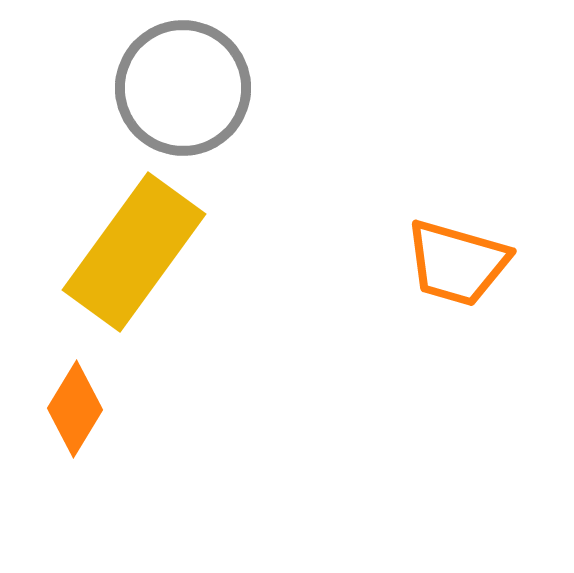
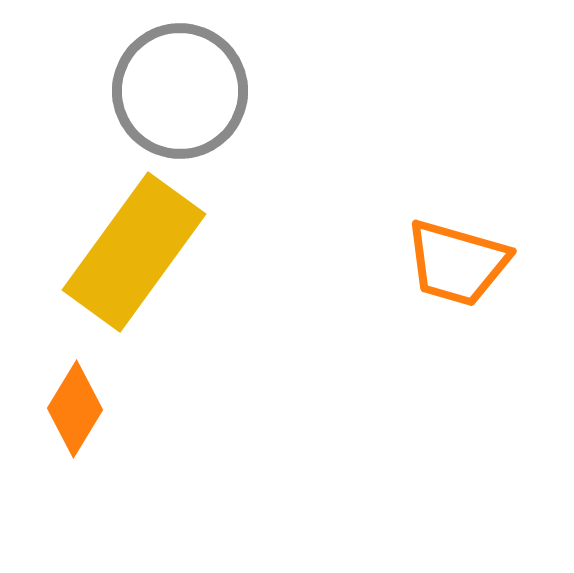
gray circle: moved 3 px left, 3 px down
